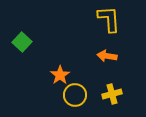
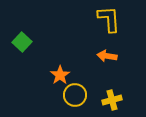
yellow cross: moved 6 px down
